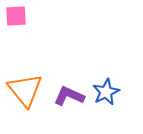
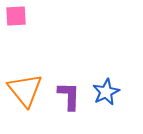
purple L-shape: rotated 68 degrees clockwise
